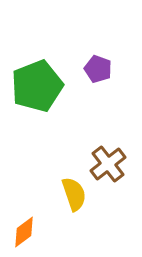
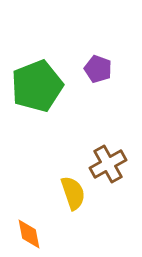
brown cross: rotated 9 degrees clockwise
yellow semicircle: moved 1 px left, 1 px up
orange diamond: moved 5 px right, 2 px down; rotated 64 degrees counterclockwise
